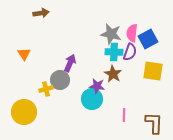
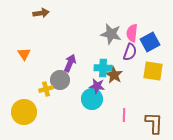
blue square: moved 2 px right, 3 px down
cyan cross: moved 11 px left, 16 px down
brown star: moved 1 px right, 1 px down
